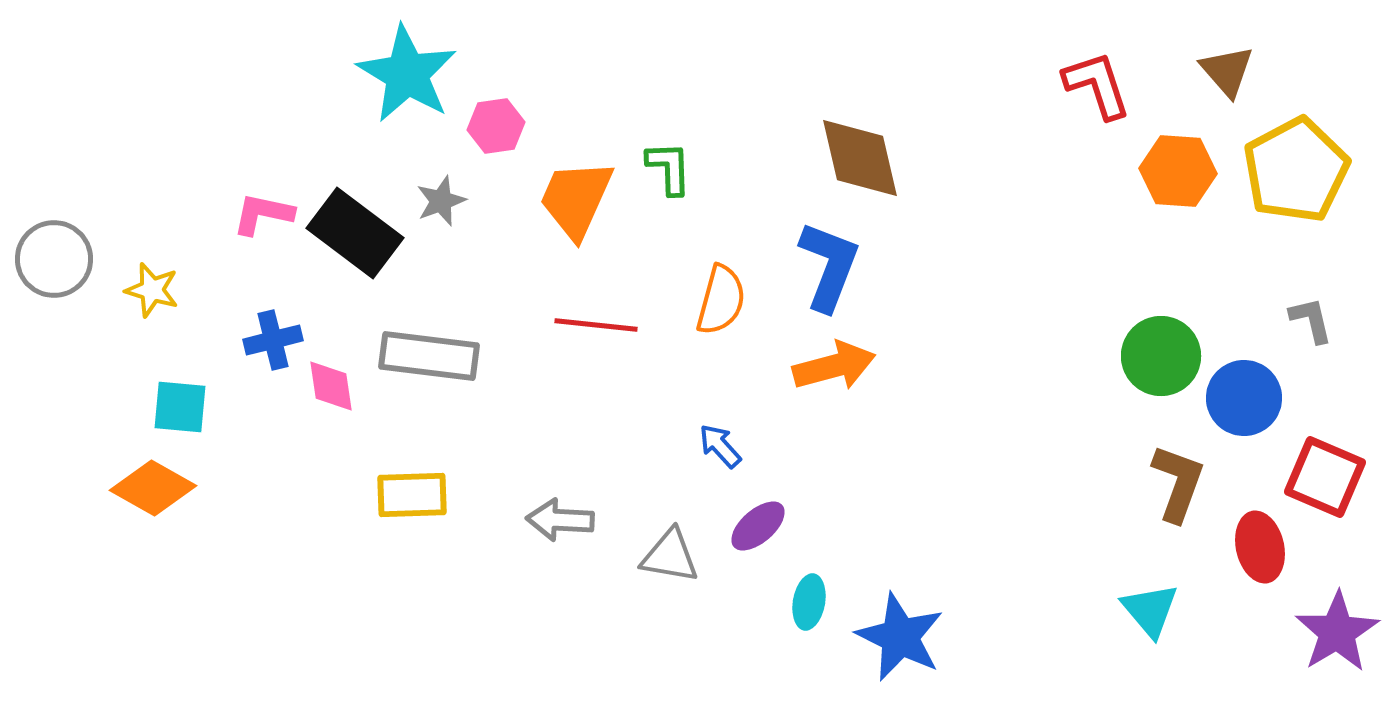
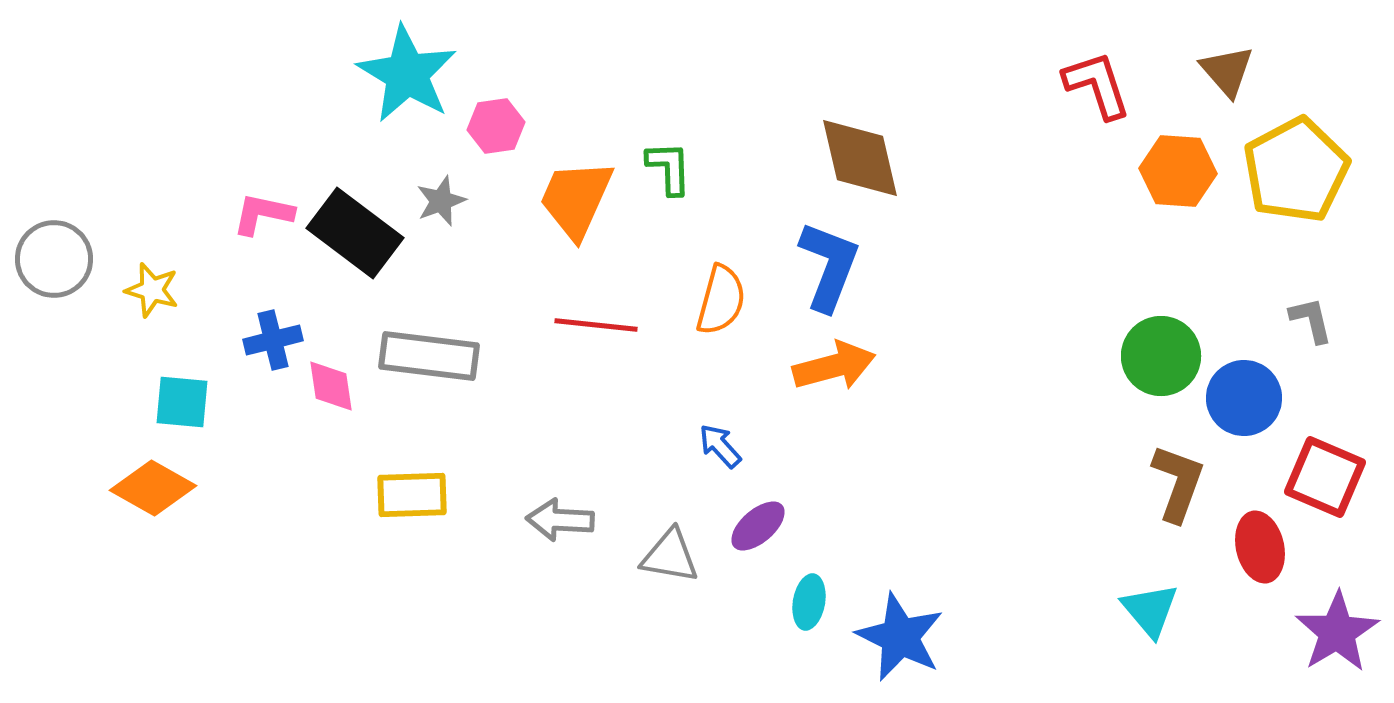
cyan square: moved 2 px right, 5 px up
